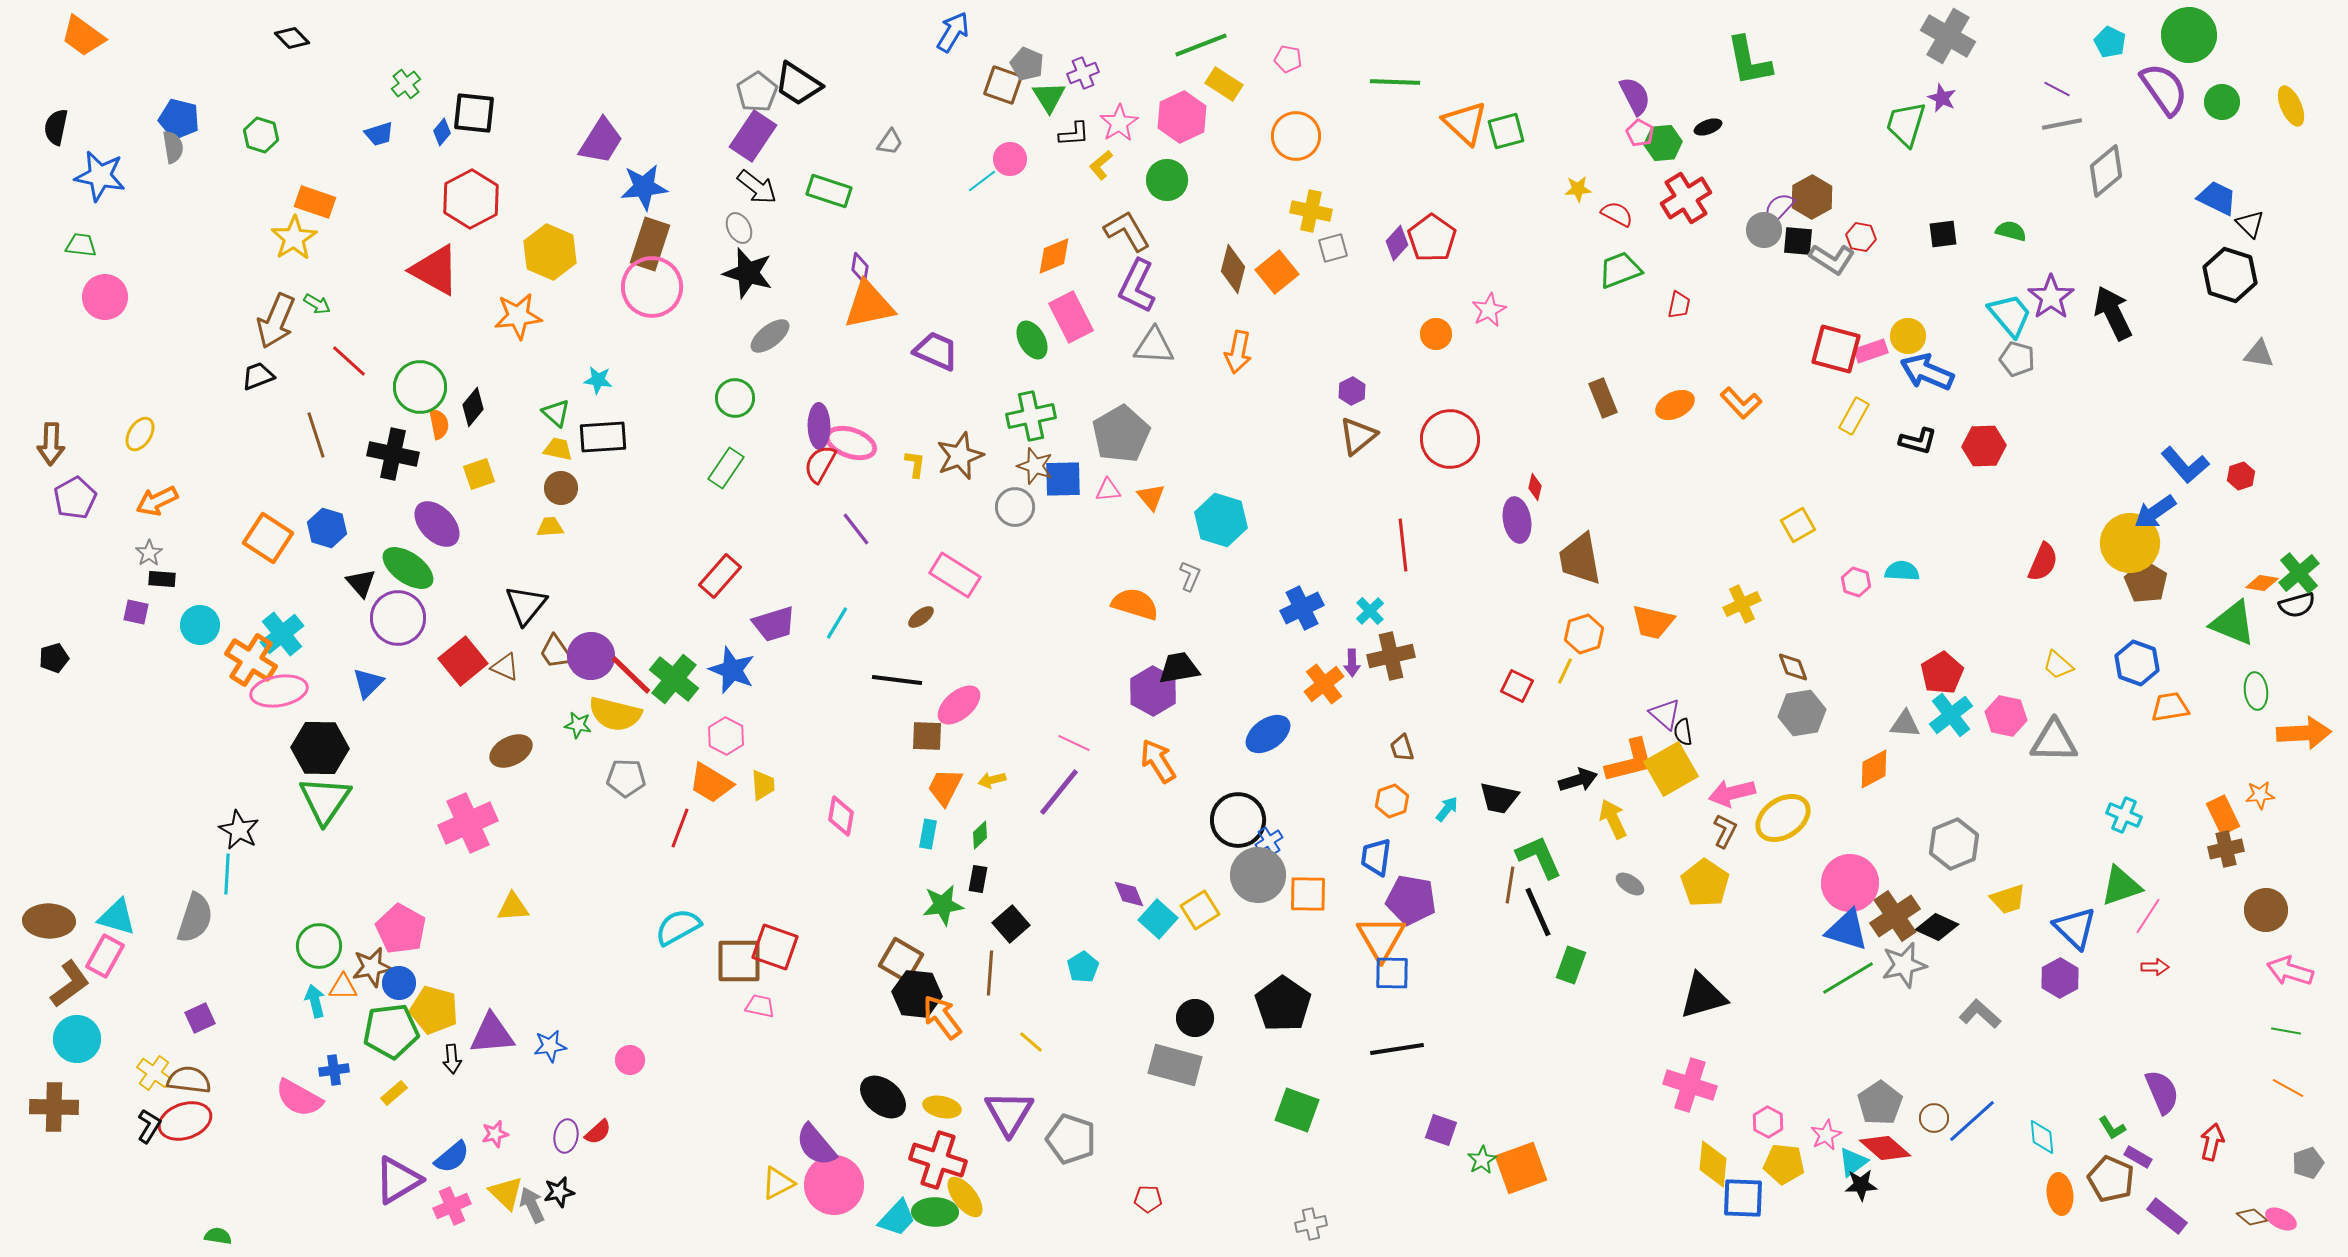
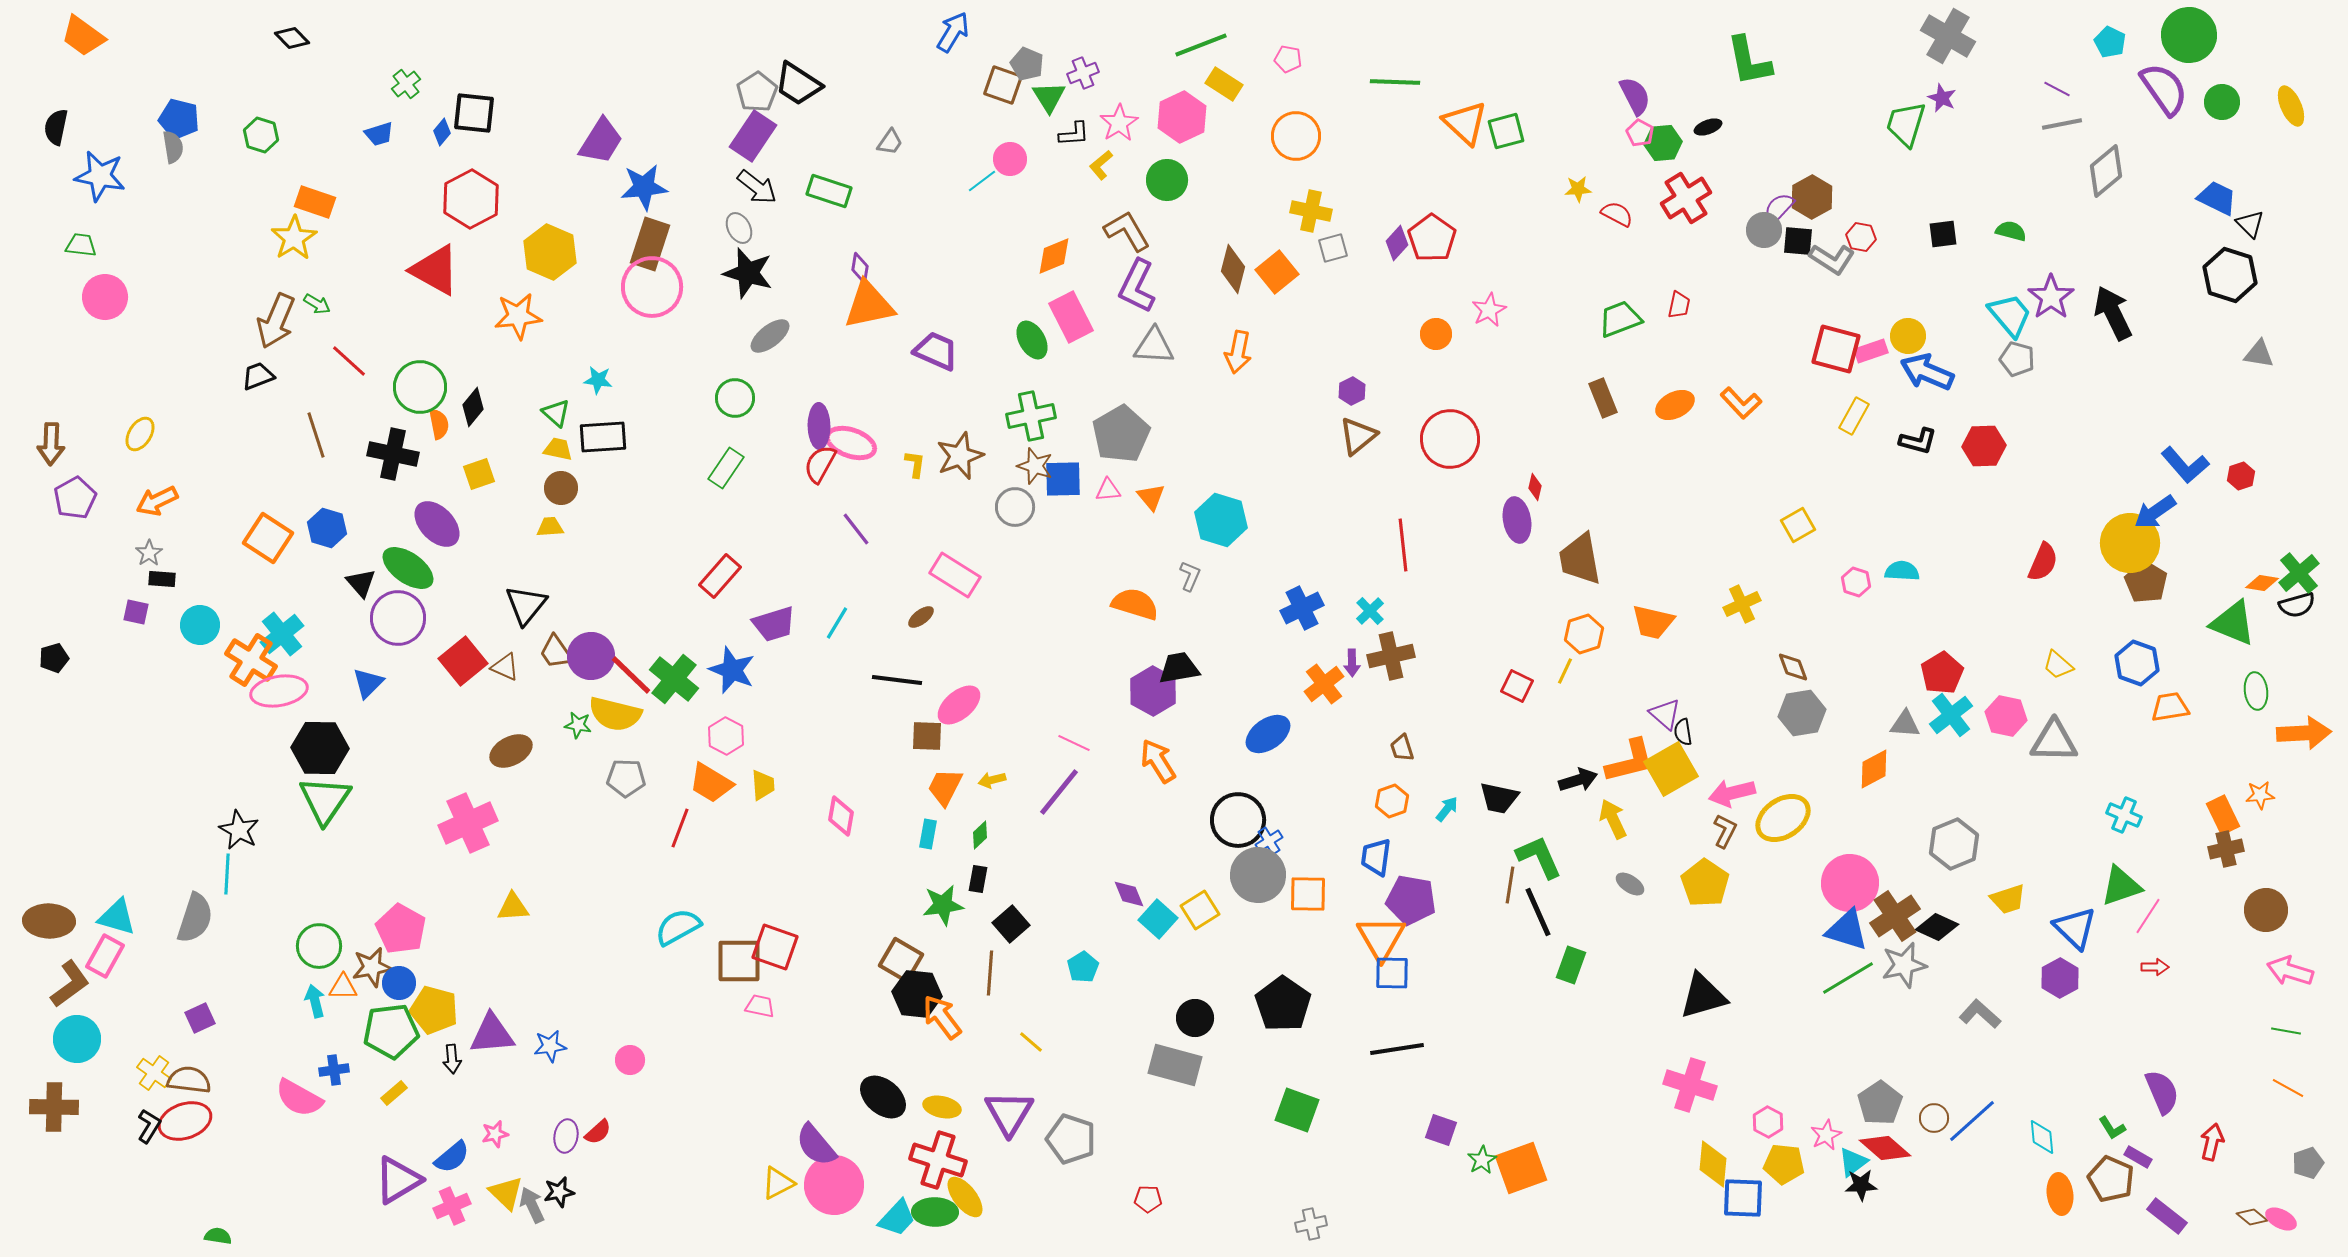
green trapezoid at (1620, 270): moved 49 px down
